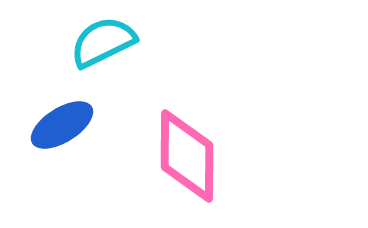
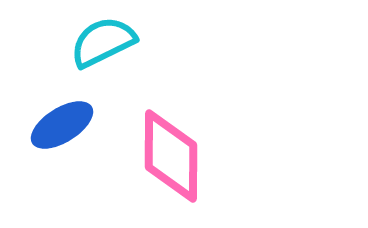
pink diamond: moved 16 px left
